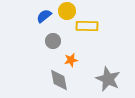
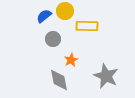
yellow circle: moved 2 px left
gray circle: moved 2 px up
orange star: rotated 16 degrees counterclockwise
gray star: moved 2 px left, 3 px up
